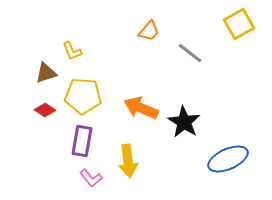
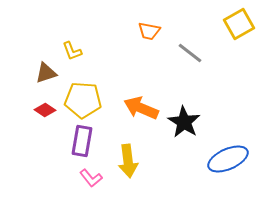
orange trapezoid: rotated 60 degrees clockwise
yellow pentagon: moved 4 px down
